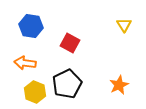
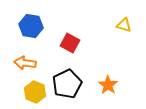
yellow triangle: rotated 42 degrees counterclockwise
orange star: moved 11 px left; rotated 12 degrees counterclockwise
